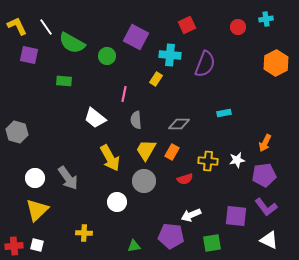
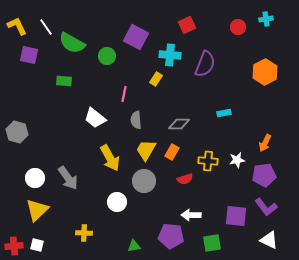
orange hexagon at (276, 63): moved 11 px left, 9 px down
white arrow at (191, 215): rotated 24 degrees clockwise
